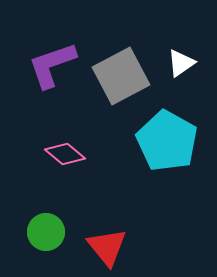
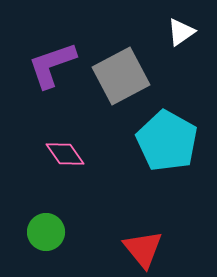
white triangle: moved 31 px up
pink diamond: rotated 15 degrees clockwise
red triangle: moved 36 px right, 2 px down
